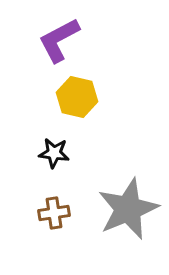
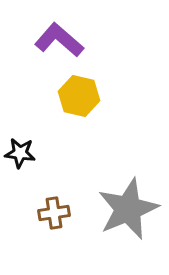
purple L-shape: rotated 69 degrees clockwise
yellow hexagon: moved 2 px right, 1 px up
black star: moved 34 px left
